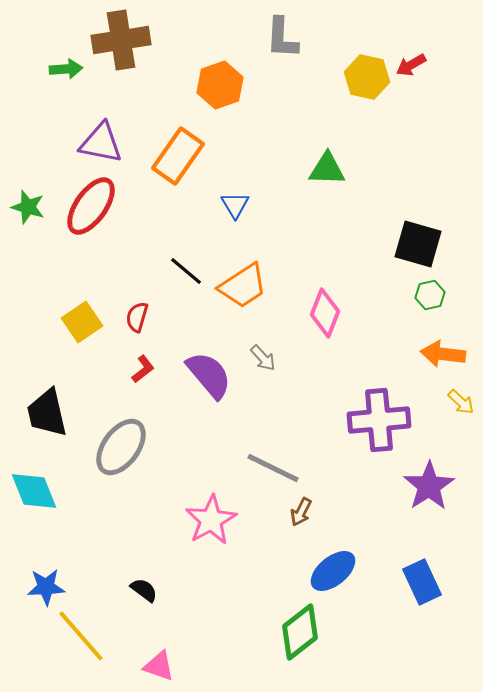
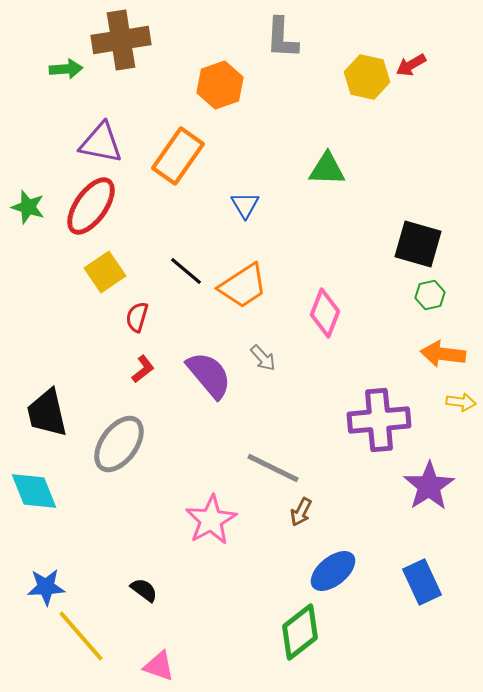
blue triangle: moved 10 px right
yellow square: moved 23 px right, 50 px up
yellow arrow: rotated 36 degrees counterclockwise
gray ellipse: moved 2 px left, 3 px up
